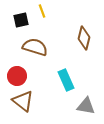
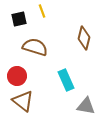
black square: moved 2 px left, 1 px up
